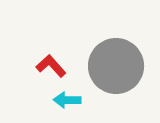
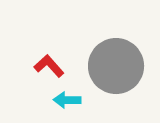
red L-shape: moved 2 px left
